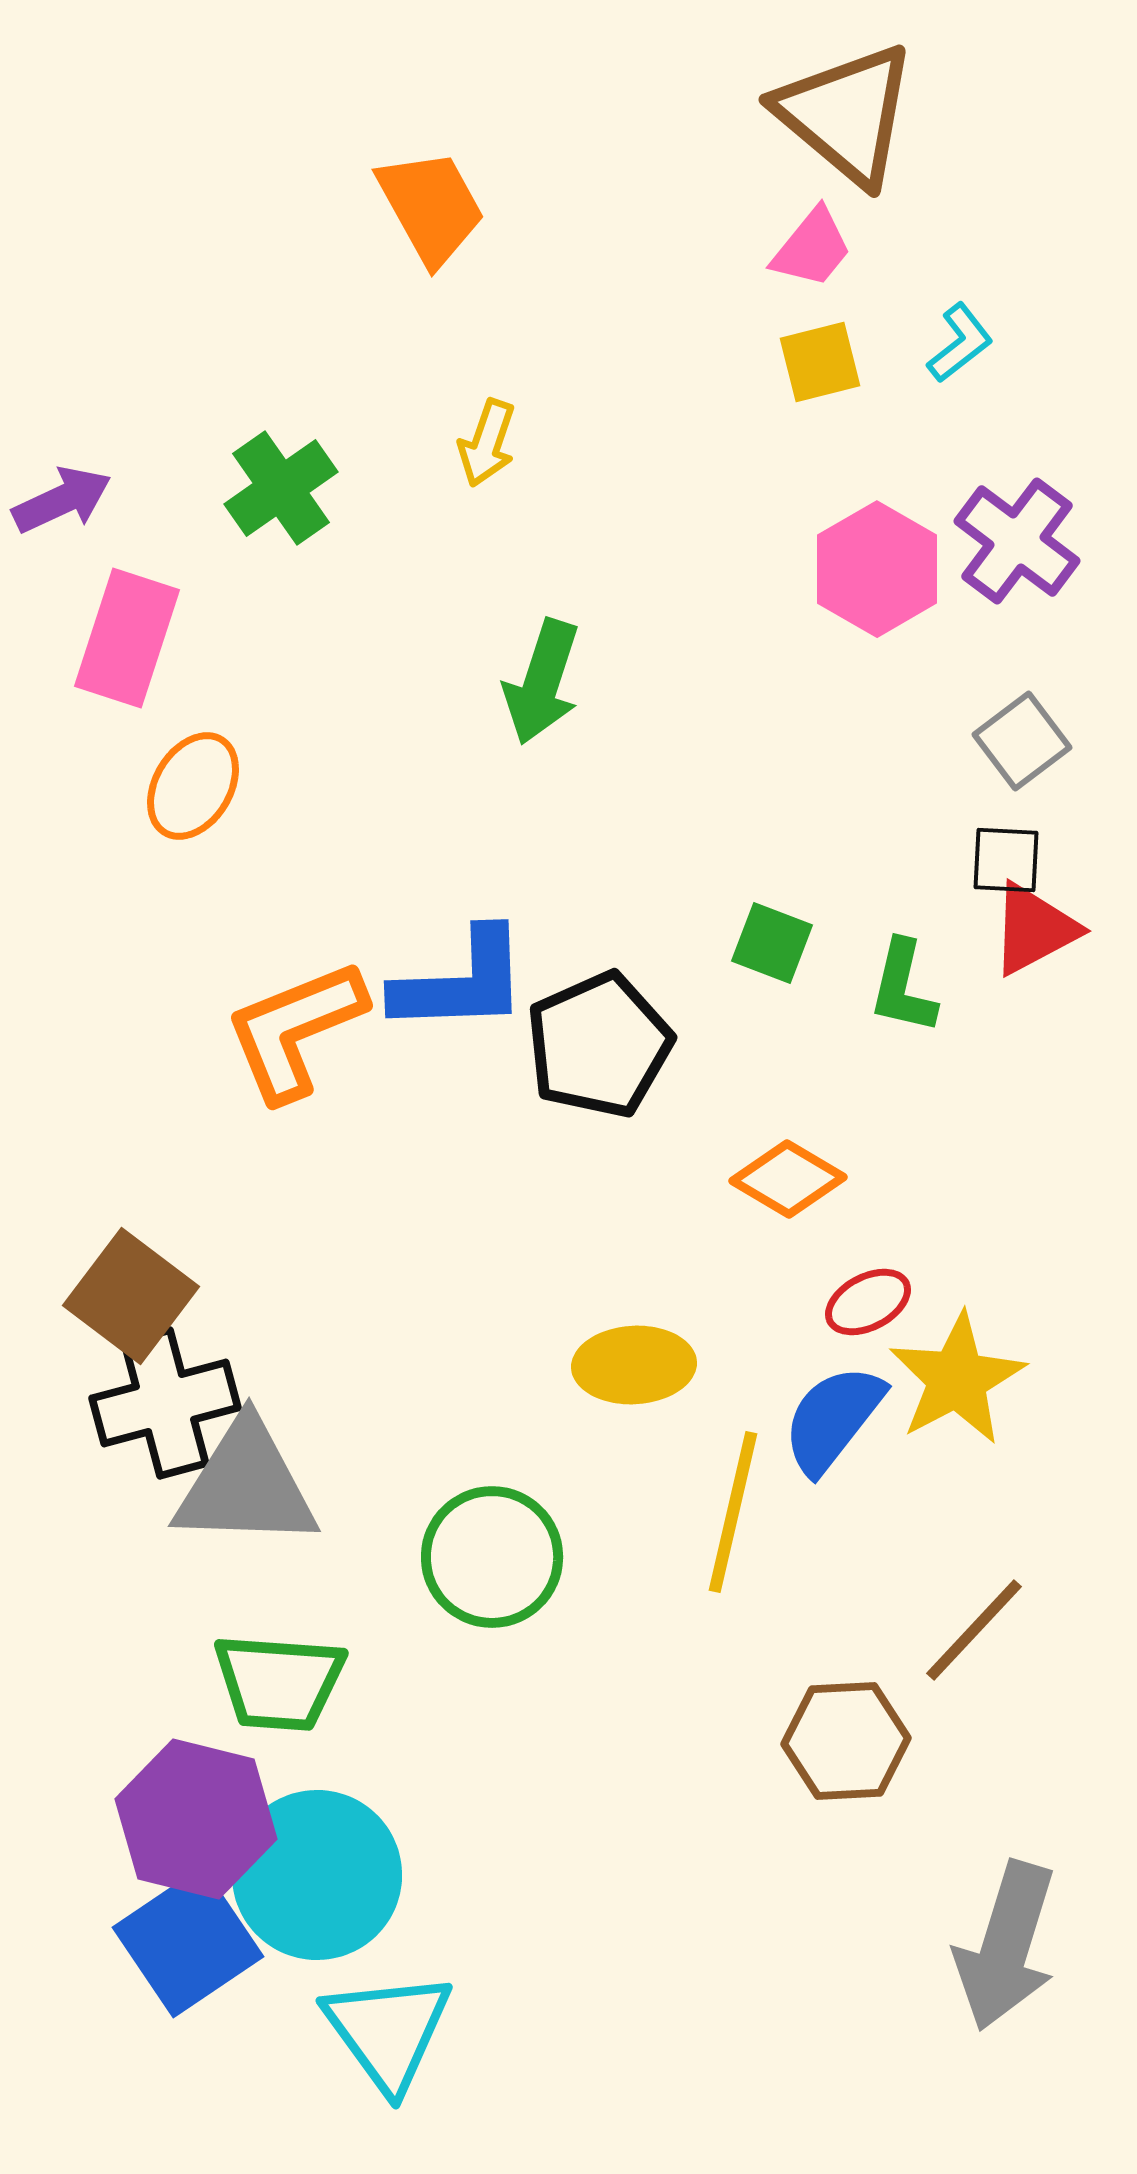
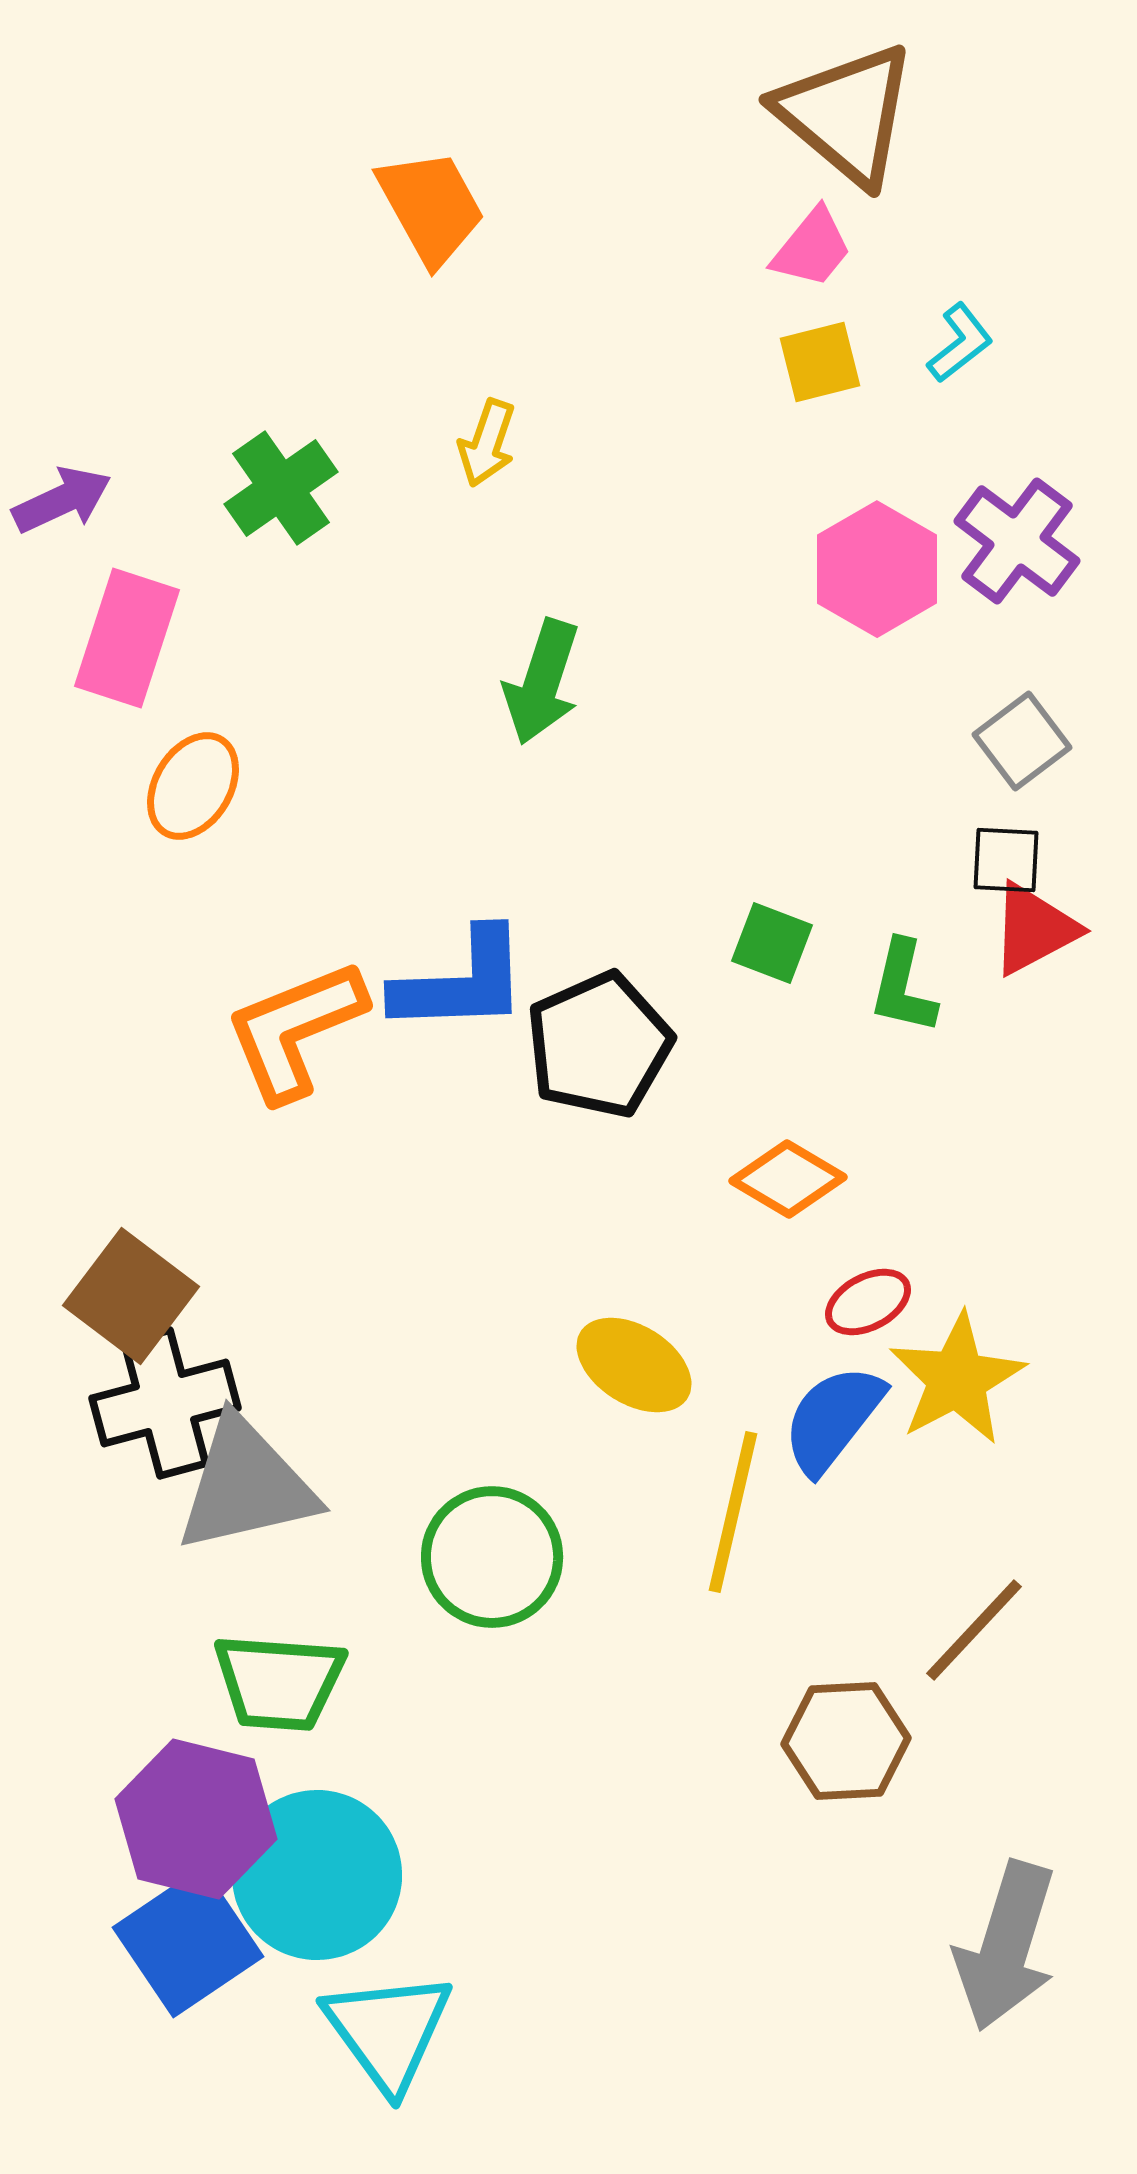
yellow ellipse: rotated 35 degrees clockwise
gray triangle: rotated 15 degrees counterclockwise
